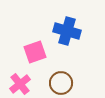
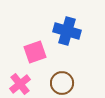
brown circle: moved 1 px right
